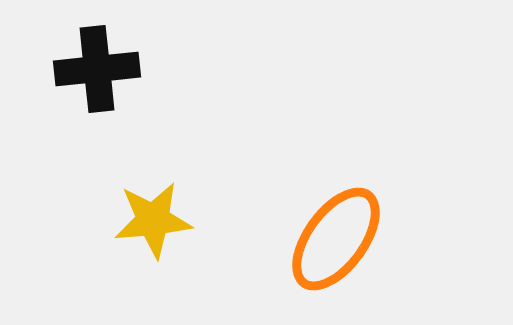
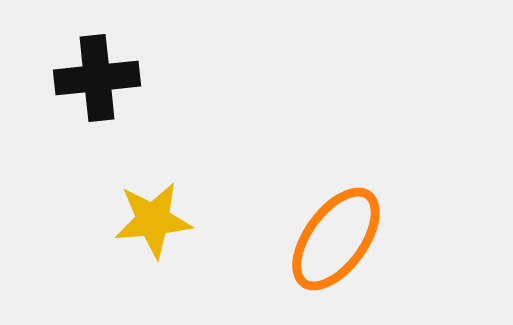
black cross: moved 9 px down
